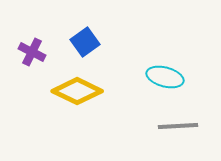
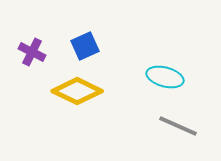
blue square: moved 4 px down; rotated 12 degrees clockwise
gray line: rotated 27 degrees clockwise
